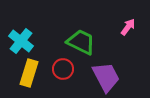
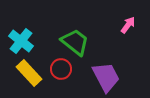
pink arrow: moved 2 px up
green trapezoid: moved 6 px left; rotated 12 degrees clockwise
red circle: moved 2 px left
yellow rectangle: rotated 60 degrees counterclockwise
